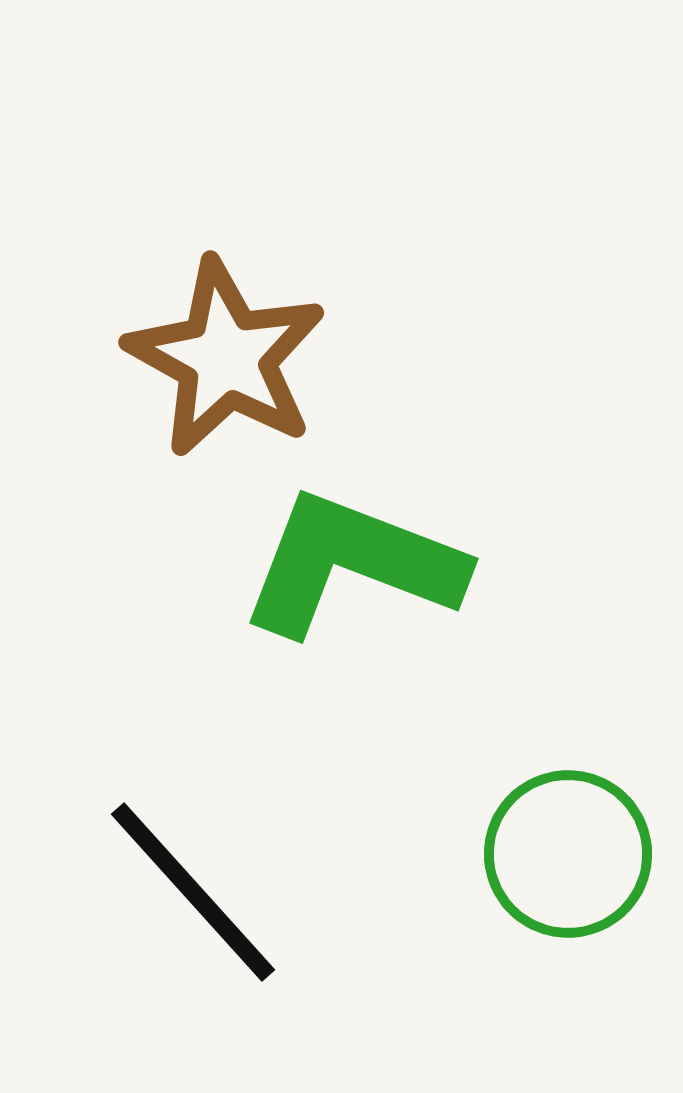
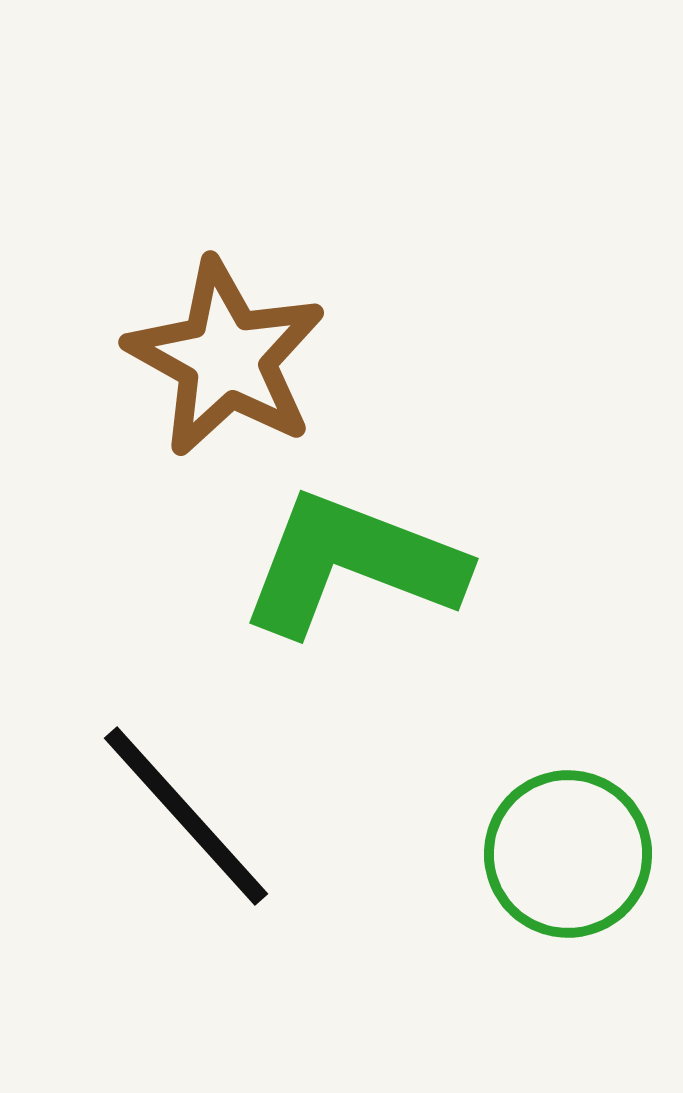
black line: moved 7 px left, 76 px up
